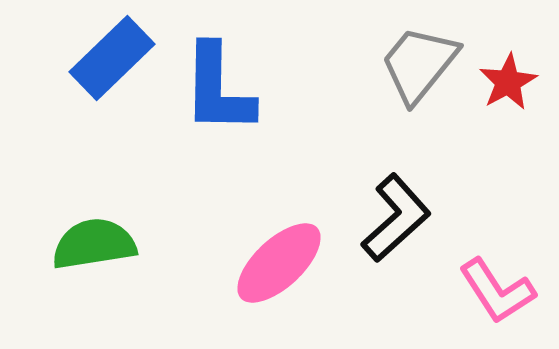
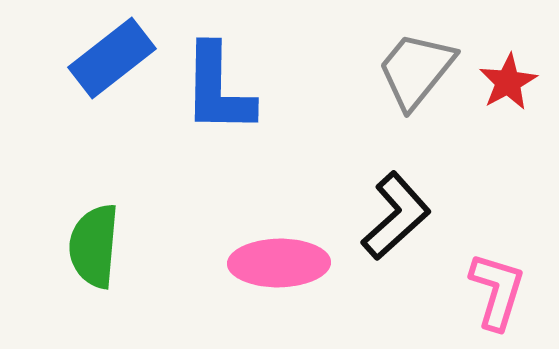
blue rectangle: rotated 6 degrees clockwise
gray trapezoid: moved 3 px left, 6 px down
black L-shape: moved 2 px up
green semicircle: moved 2 px down; rotated 76 degrees counterclockwise
pink ellipse: rotated 42 degrees clockwise
pink L-shape: rotated 130 degrees counterclockwise
